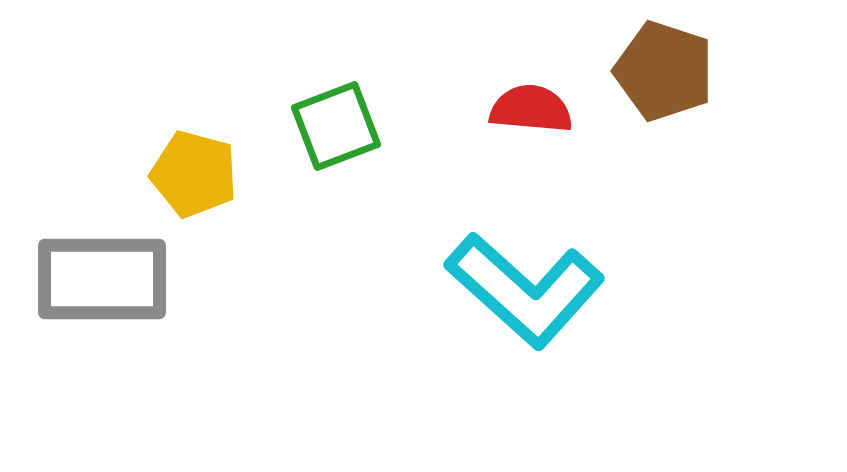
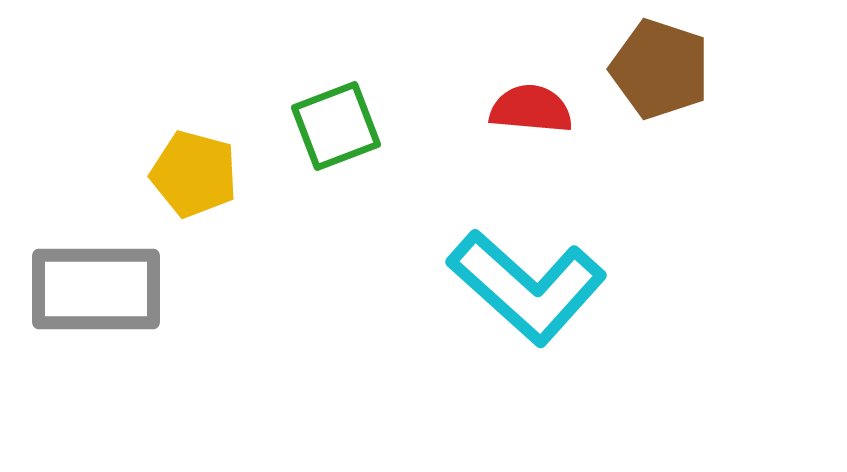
brown pentagon: moved 4 px left, 2 px up
gray rectangle: moved 6 px left, 10 px down
cyan L-shape: moved 2 px right, 3 px up
